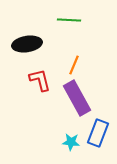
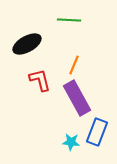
black ellipse: rotated 20 degrees counterclockwise
blue rectangle: moved 1 px left, 1 px up
